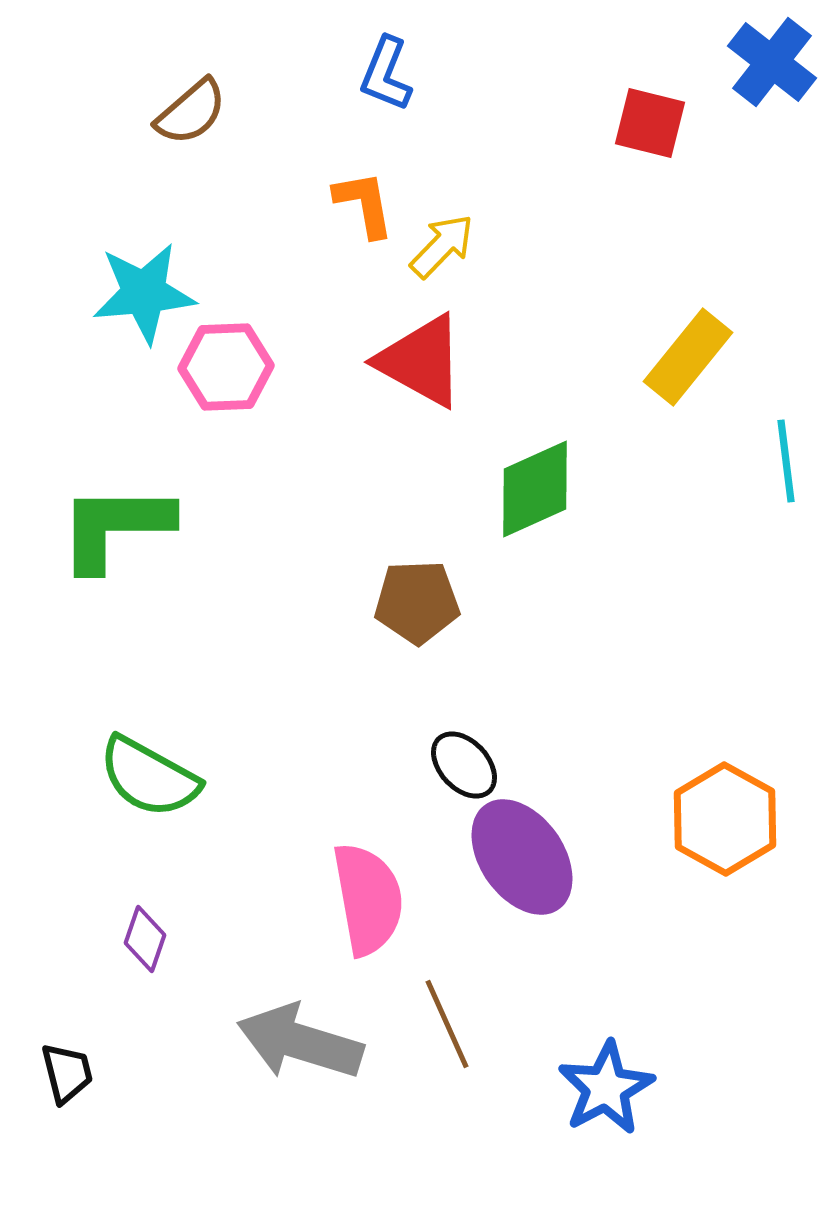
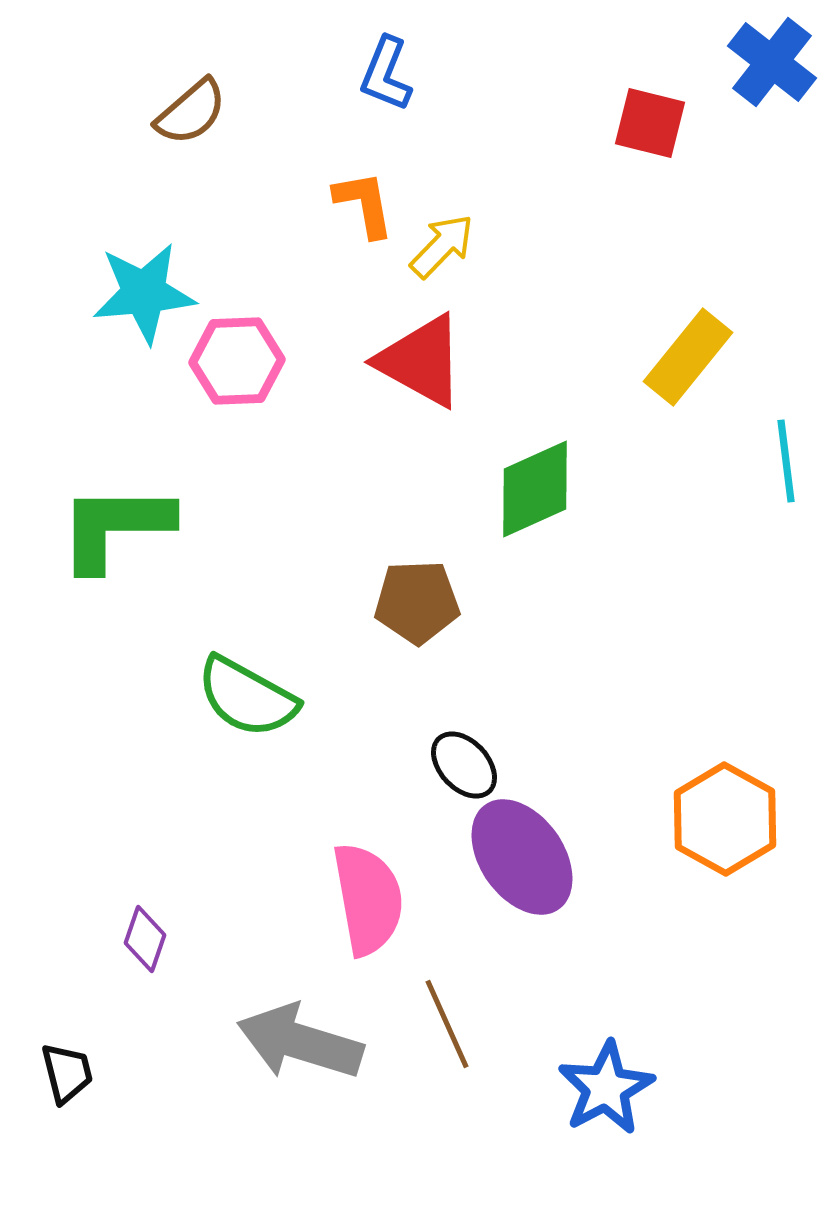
pink hexagon: moved 11 px right, 6 px up
green semicircle: moved 98 px right, 80 px up
